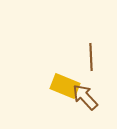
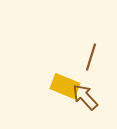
brown line: rotated 20 degrees clockwise
